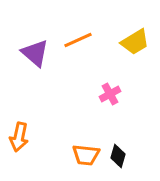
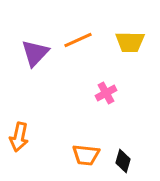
yellow trapezoid: moved 5 px left; rotated 32 degrees clockwise
purple triangle: rotated 32 degrees clockwise
pink cross: moved 4 px left, 1 px up
black diamond: moved 5 px right, 5 px down
